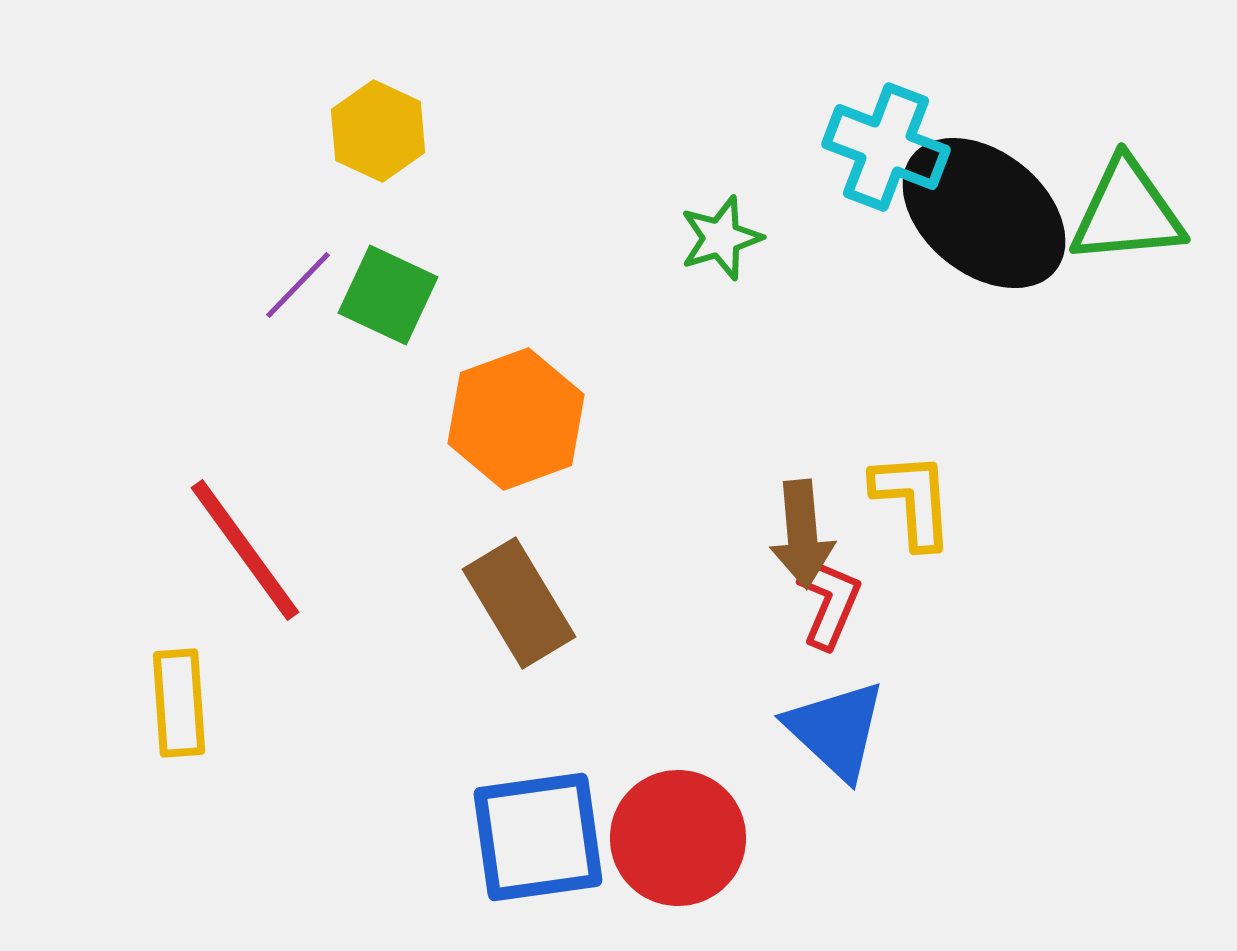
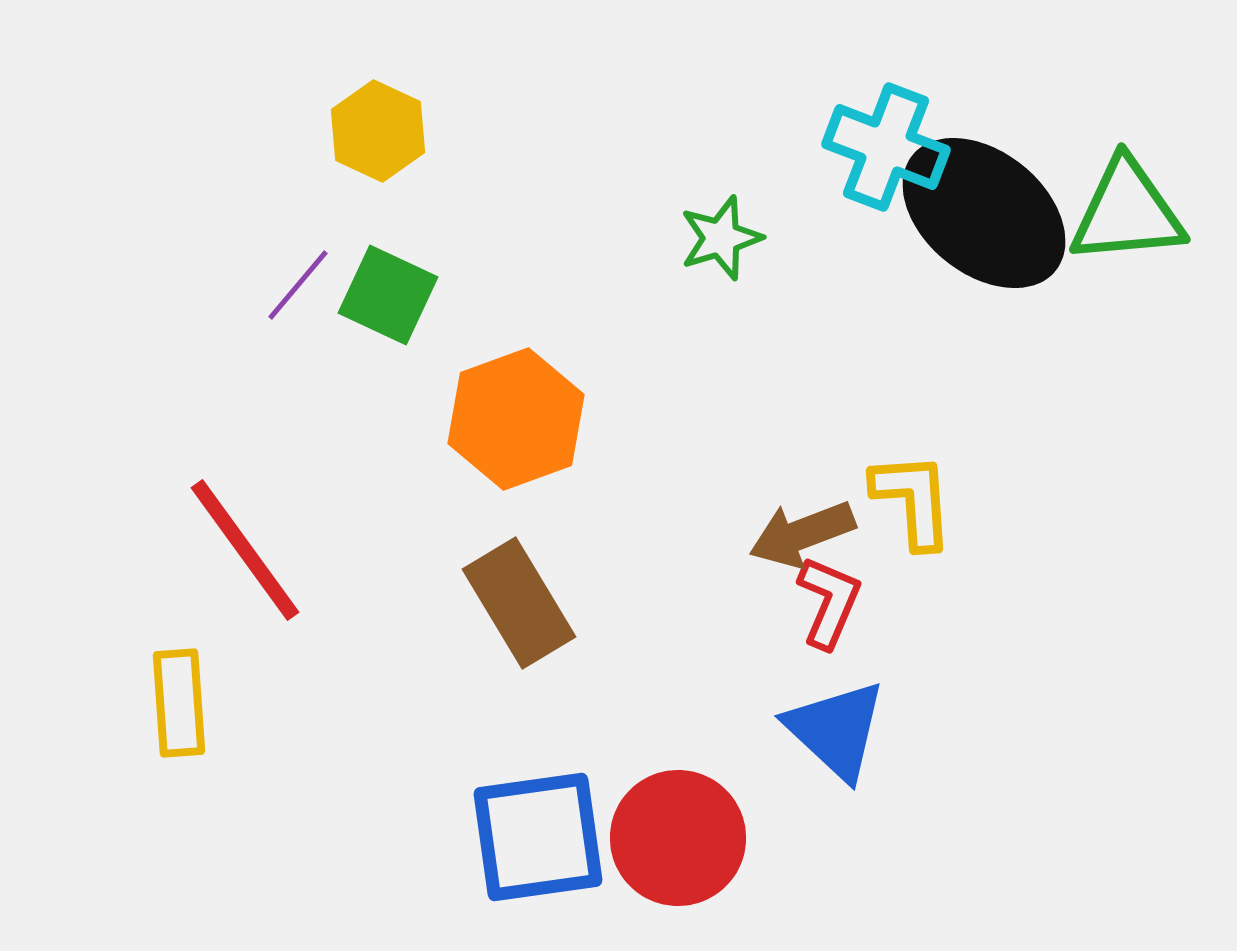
purple line: rotated 4 degrees counterclockwise
brown arrow: rotated 74 degrees clockwise
